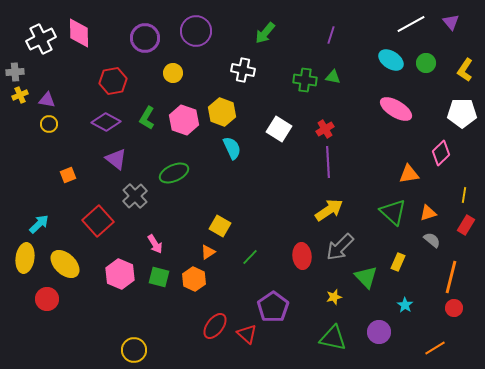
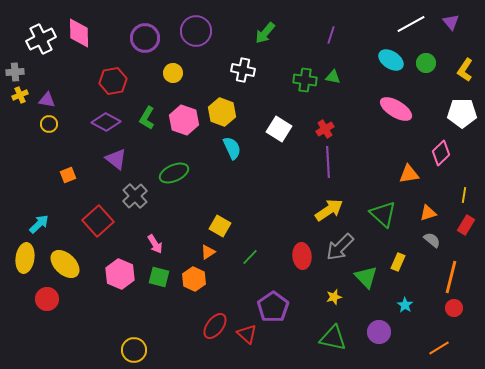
green triangle at (393, 212): moved 10 px left, 2 px down
orange line at (435, 348): moved 4 px right
